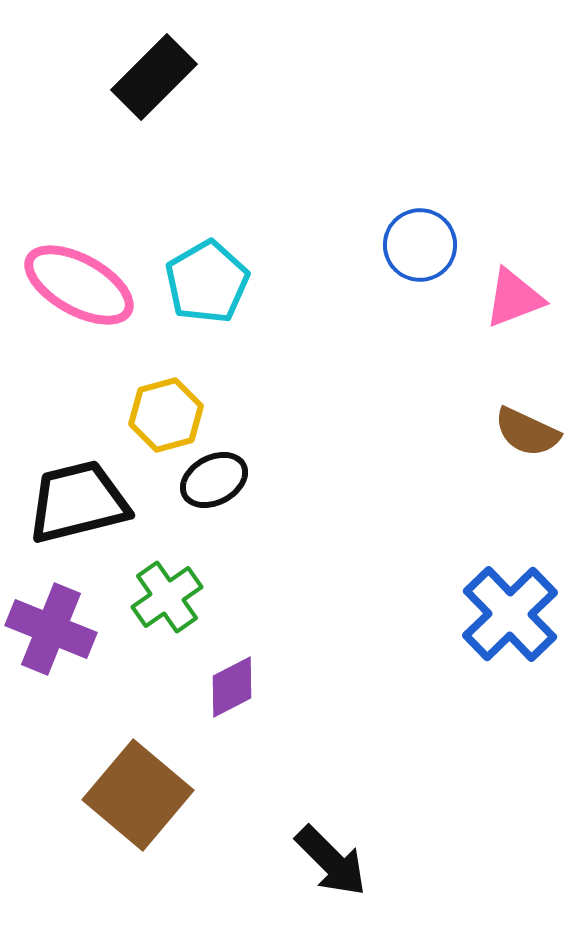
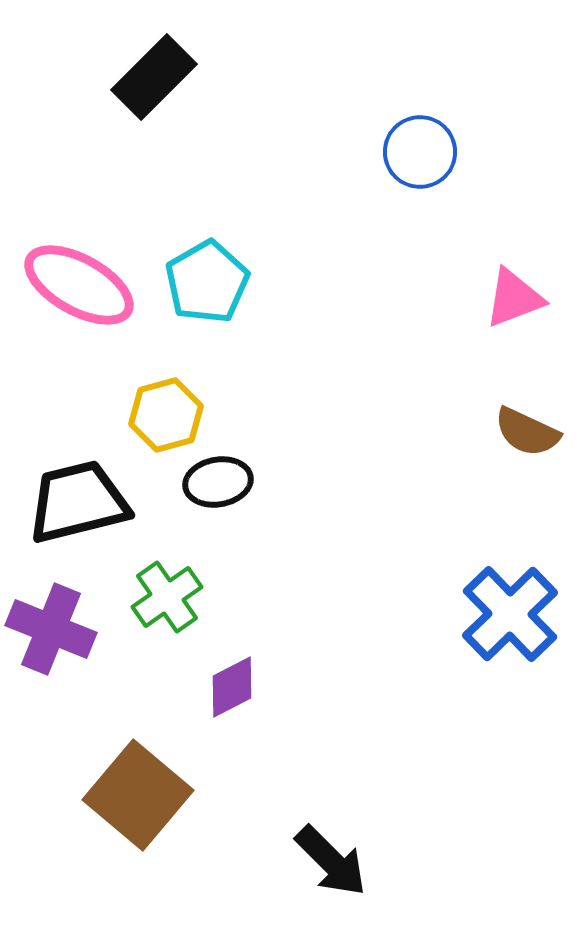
blue circle: moved 93 px up
black ellipse: moved 4 px right, 2 px down; rotated 18 degrees clockwise
